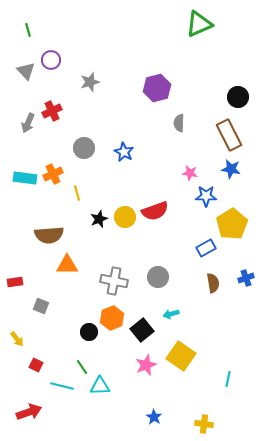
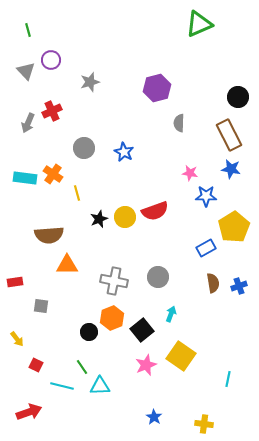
orange cross at (53, 174): rotated 30 degrees counterclockwise
yellow pentagon at (232, 224): moved 2 px right, 3 px down
blue cross at (246, 278): moved 7 px left, 8 px down
gray square at (41, 306): rotated 14 degrees counterclockwise
cyan arrow at (171, 314): rotated 126 degrees clockwise
